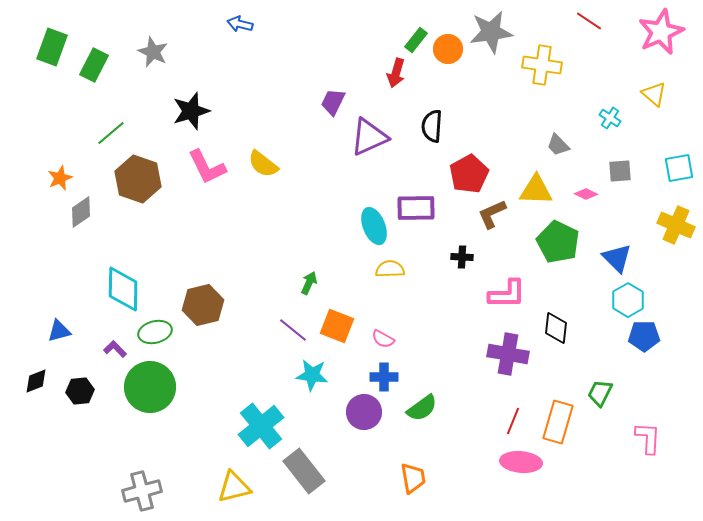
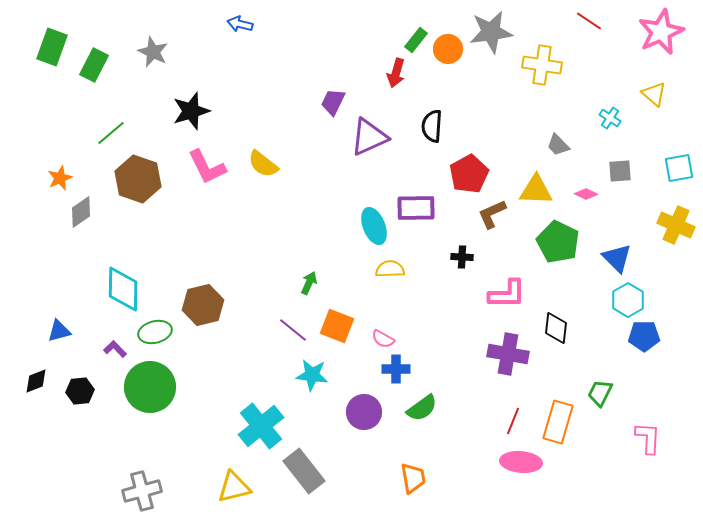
blue cross at (384, 377): moved 12 px right, 8 px up
